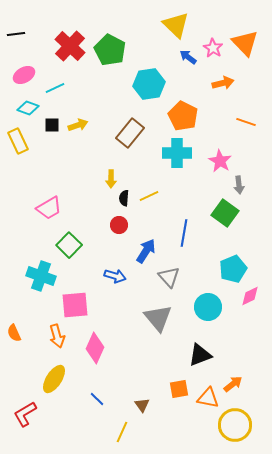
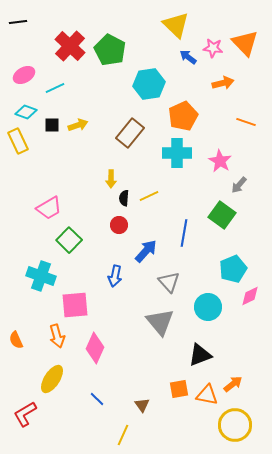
black line at (16, 34): moved 2 px right, 12 px up
pink star at (213, 48): rotated 24 degrees counterclockwise
cyan diamond at (28, 108): moved 2 px left, 4 px down
orange pentagon at (183, 116): rotated 20 degrees clockwise
gray arrow at (239, 185): rotated 48 degrees clockwise
green square at (225, 213): moved 3 px left, 2 px down
green square at (69, 245): moved 5 px up
blue arrow at (146, 251): rotated 10 degrees clockwise
blue arrow at (115, 276): rotated 85 degrees clockwise
gray triangle at (169, 277): moved 5 px down
gray triangle at (158, 318): moved 2 px right, 4 px down
orange semicircle at (14, 333): moved 2 px right, 7 px down
yellow ellipse at (54, 379): moved 2 px left
orange triangle at (208, 398): moved 1 px left, 3 px up
yellow line at (122, 432): moved 1 px right, 3 px down
